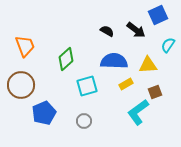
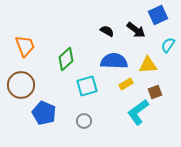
blue pentagon: rotated 25 degrees counterclockwise
